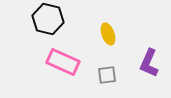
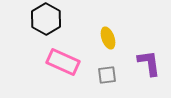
black hexagon: moved 2 px left; rotated 16 degrees clockwise
yellow ellipse: moved 4 px down
purple L-shape: rotated 148 degrees clockwise
